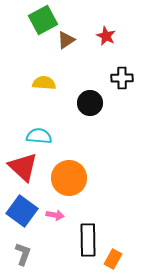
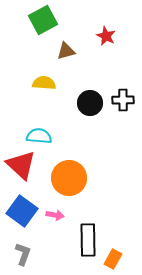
brown triangle: moved 11 px down; rotated 18 degrees clockwise
black cross: moved 1 px right, 22 px down
red triangle: moved 2 px left, 2 px up
